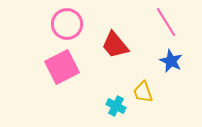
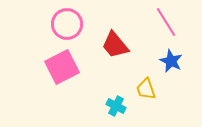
yellow trapezoid: moved 3 px right, 3 px up
